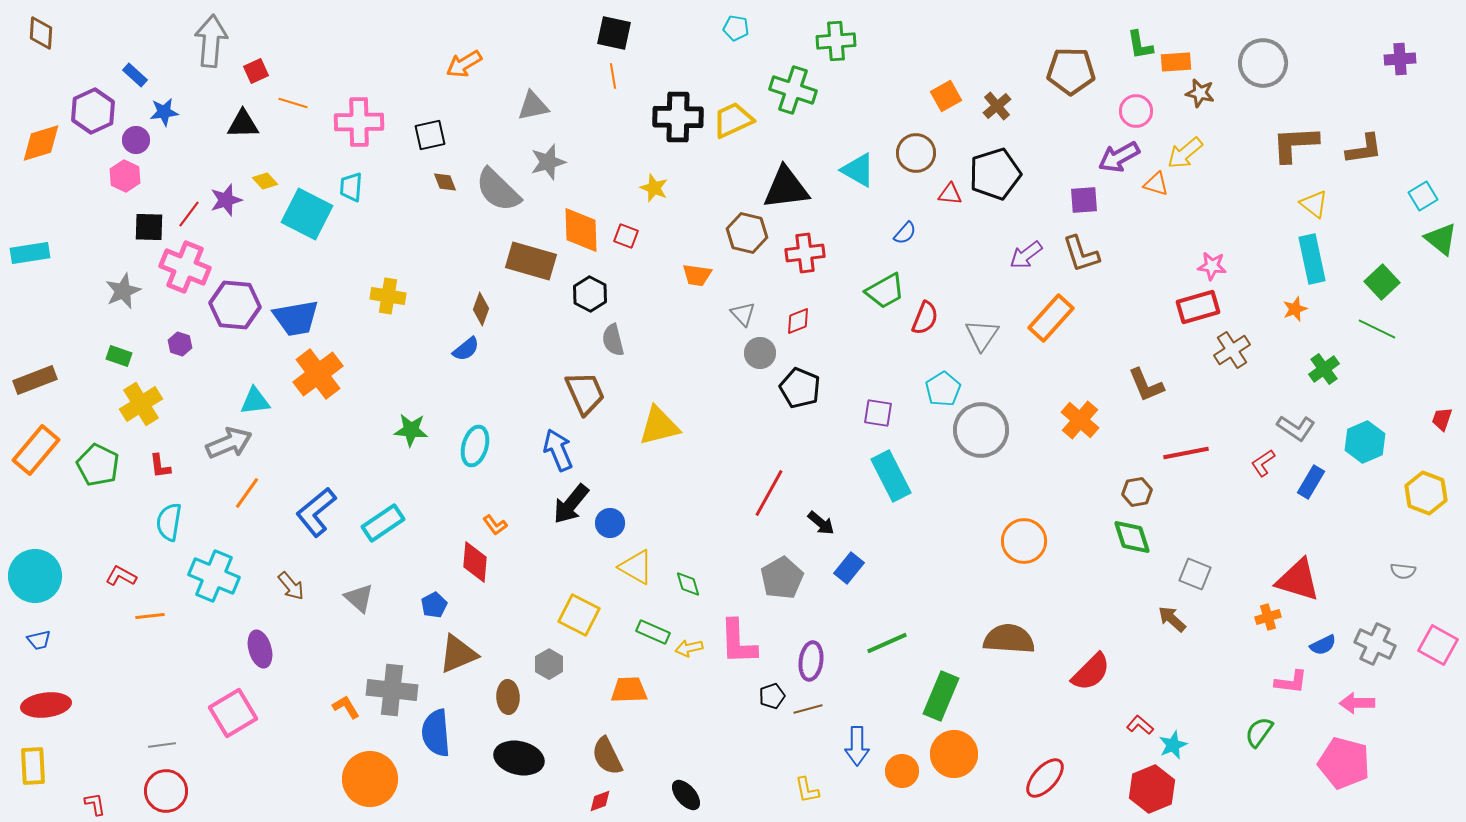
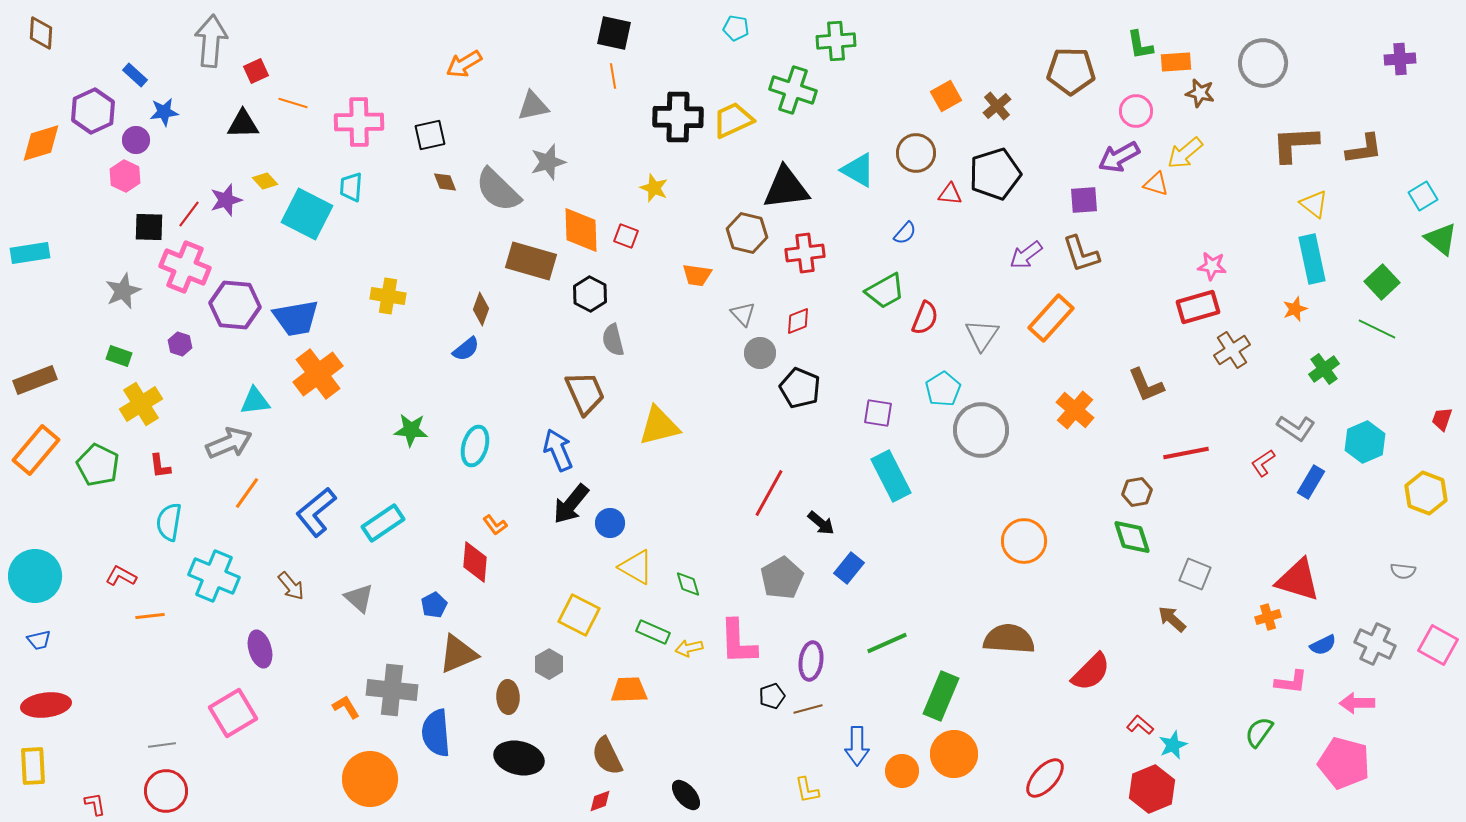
orange cross at (1080, 420): moved 5 px left, 10 px up
